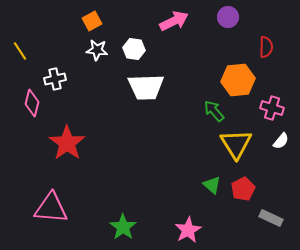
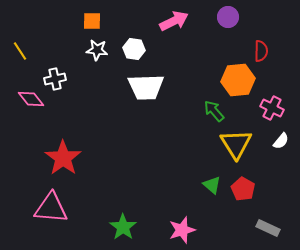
orange square: rotated 30 degrees clockwise
red semicircle: moved 5 px left, 4 px down
pink diamond: moved 1 px left, 4 px up; rotated 52 degrees counterclockwise
pink cross: rotated 10 degrees clockwise
red star: moved 4 px left, 15 px down
red pentagon: rotated 15 degrees counterclockwise
gray rectangle: moved 3 px left, 10 px down
pink star: moved 6 px left; rotated 12 degrees clockwise
